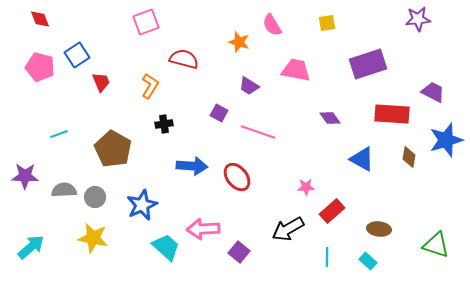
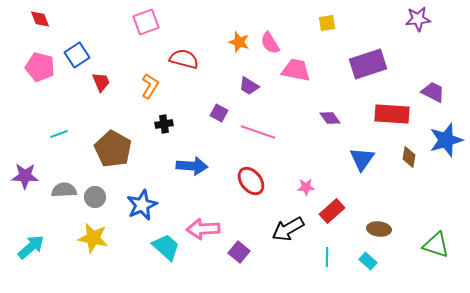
pink semicircle at (272, 25): moved 2 px left, 18 px down
blue triangle at (362, 159): rotated 36 degrees clockwise
red ellipse at (237, 177): moved 14 px right, 4 px down
